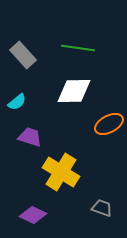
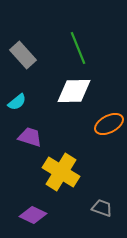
green line: rotated 60 degrees clockwise
